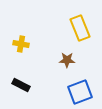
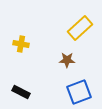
yellow rectangle: rotated 70 degrees clockwise
black rectangle: moved 7 px down
blue square: moved 1 px left
